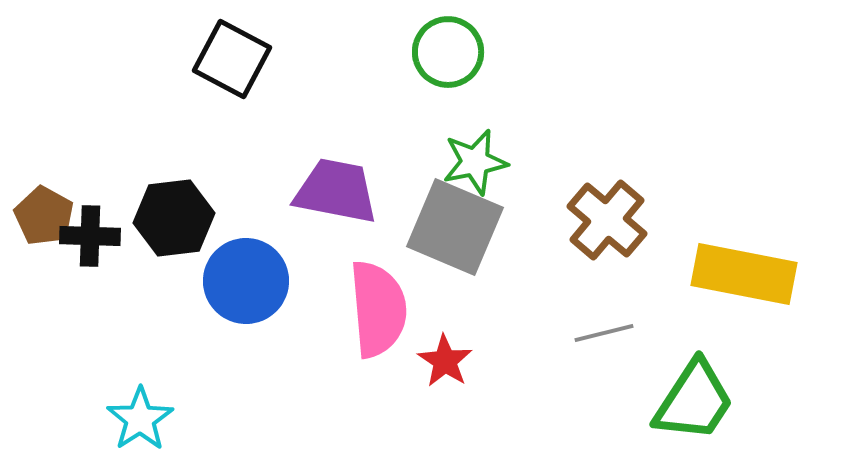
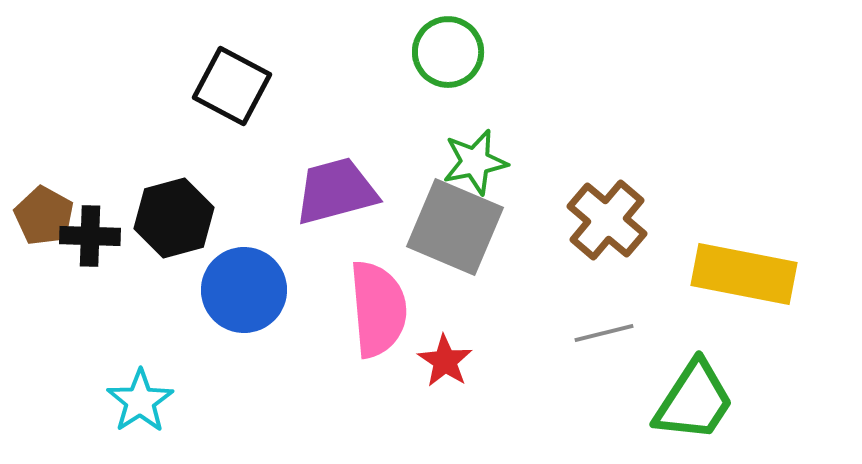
black square: moved 27 px down
purple trapezoid: rotated 26 degrees counterclockwise
black hexagon: rotated 8 degrees counterclockwise
blue circle: moved 2 px left, 9 px down
cyan star: moved 18 px up
